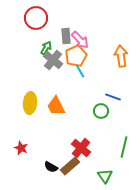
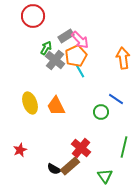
red circle: moved 3 px left, 2 px up
gray rectangle: rotated 63 degrees clockwise
orange arrow: moved 2 px right, 2 px down
gray cross: moved 2 px right
blue line: moved 3 px right, 2 px down; rotated 14 degrees clockwise
yellow ellipse: rotated 25 degrees counterclockwise
green circle: moved 1 px down
red star: moved 1 px left, 2 px down; rotated 24 degrees clockwise
black semicircle: moved 3 px right, 2 px down
